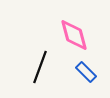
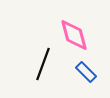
black line: moved 3 px right, 3 px up
